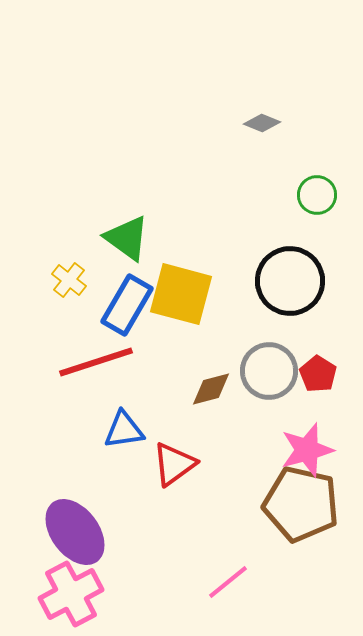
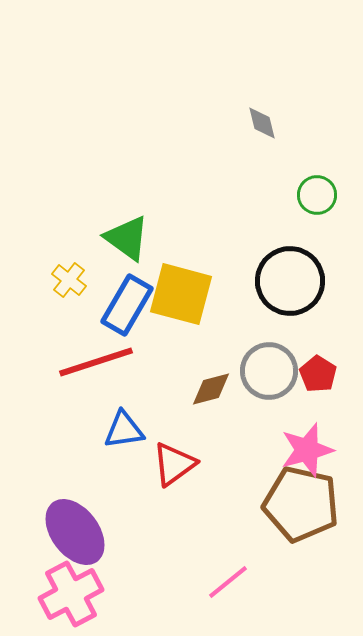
gray diamond: rotated 54 degrees clockwise
